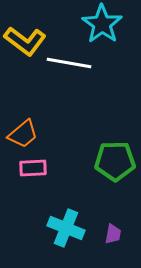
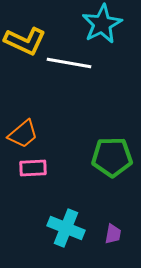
cyan star: rotated 9 degrees clockwise
yellow L-shape: rotated 12 degrees counterclockwise
green pentagon: moved 3 px left, 4 px up
